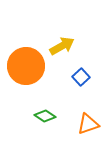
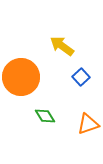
yellow arrow: rotated 115 degrees counterclockwise
orange circle: moved 5 px left, 11 px down
green diamond: rotated 25 degrees clockwise
